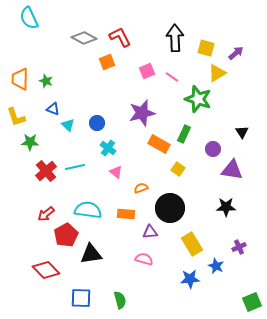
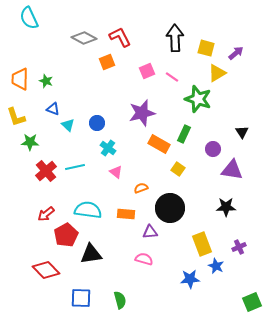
yellow rectangle at (192, 244): moved 10 px right; rotated 10 degrees clockwise
